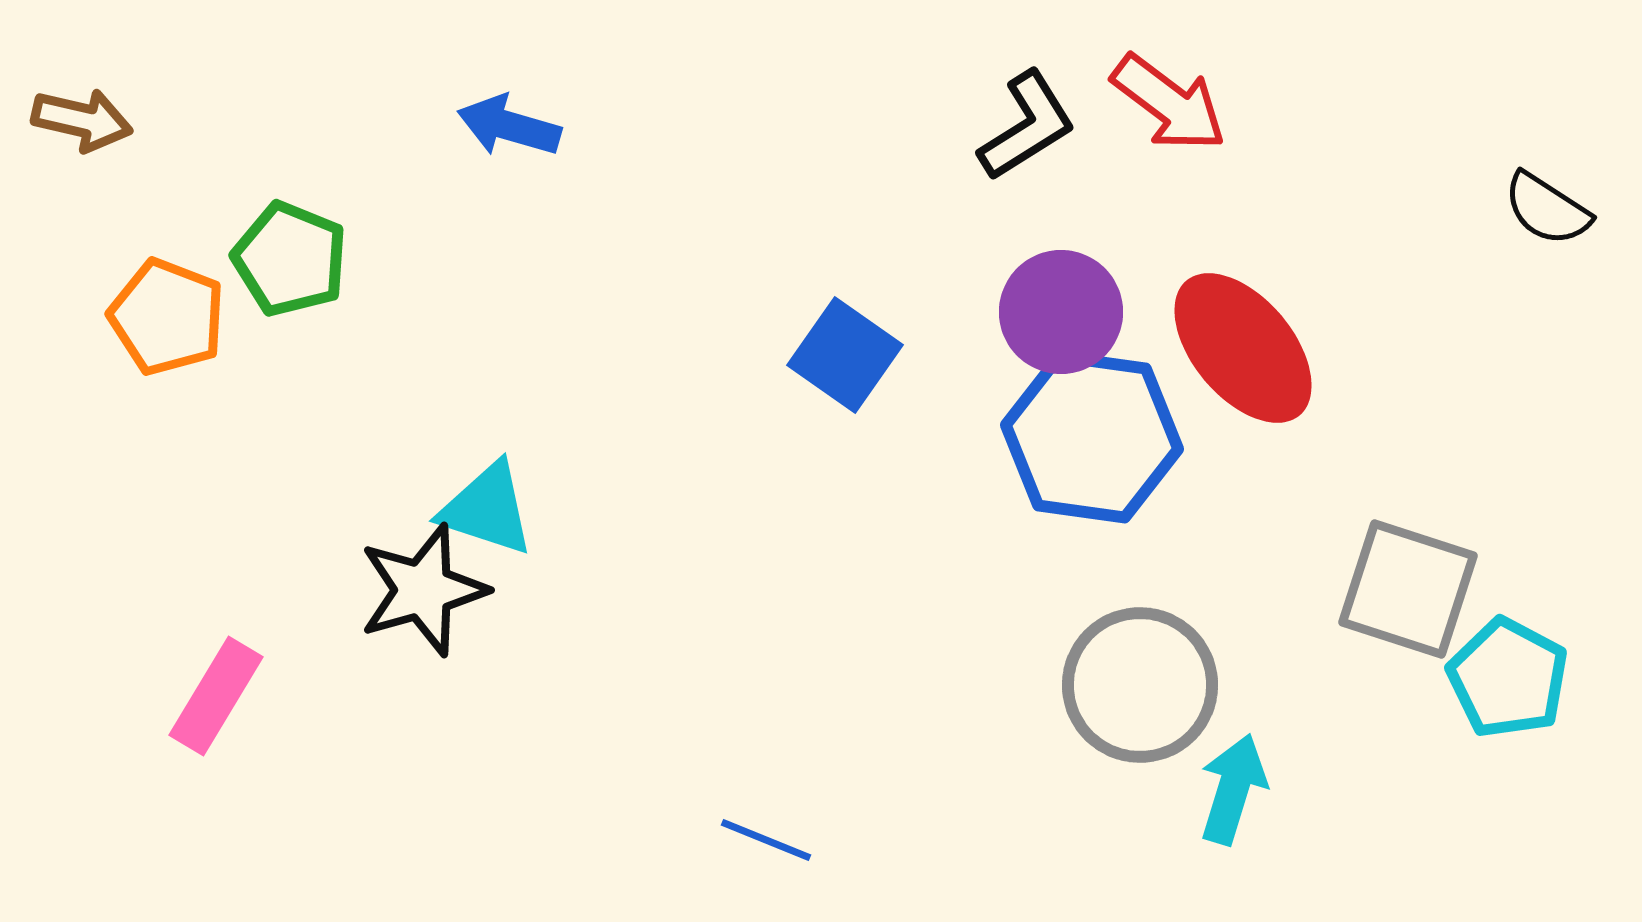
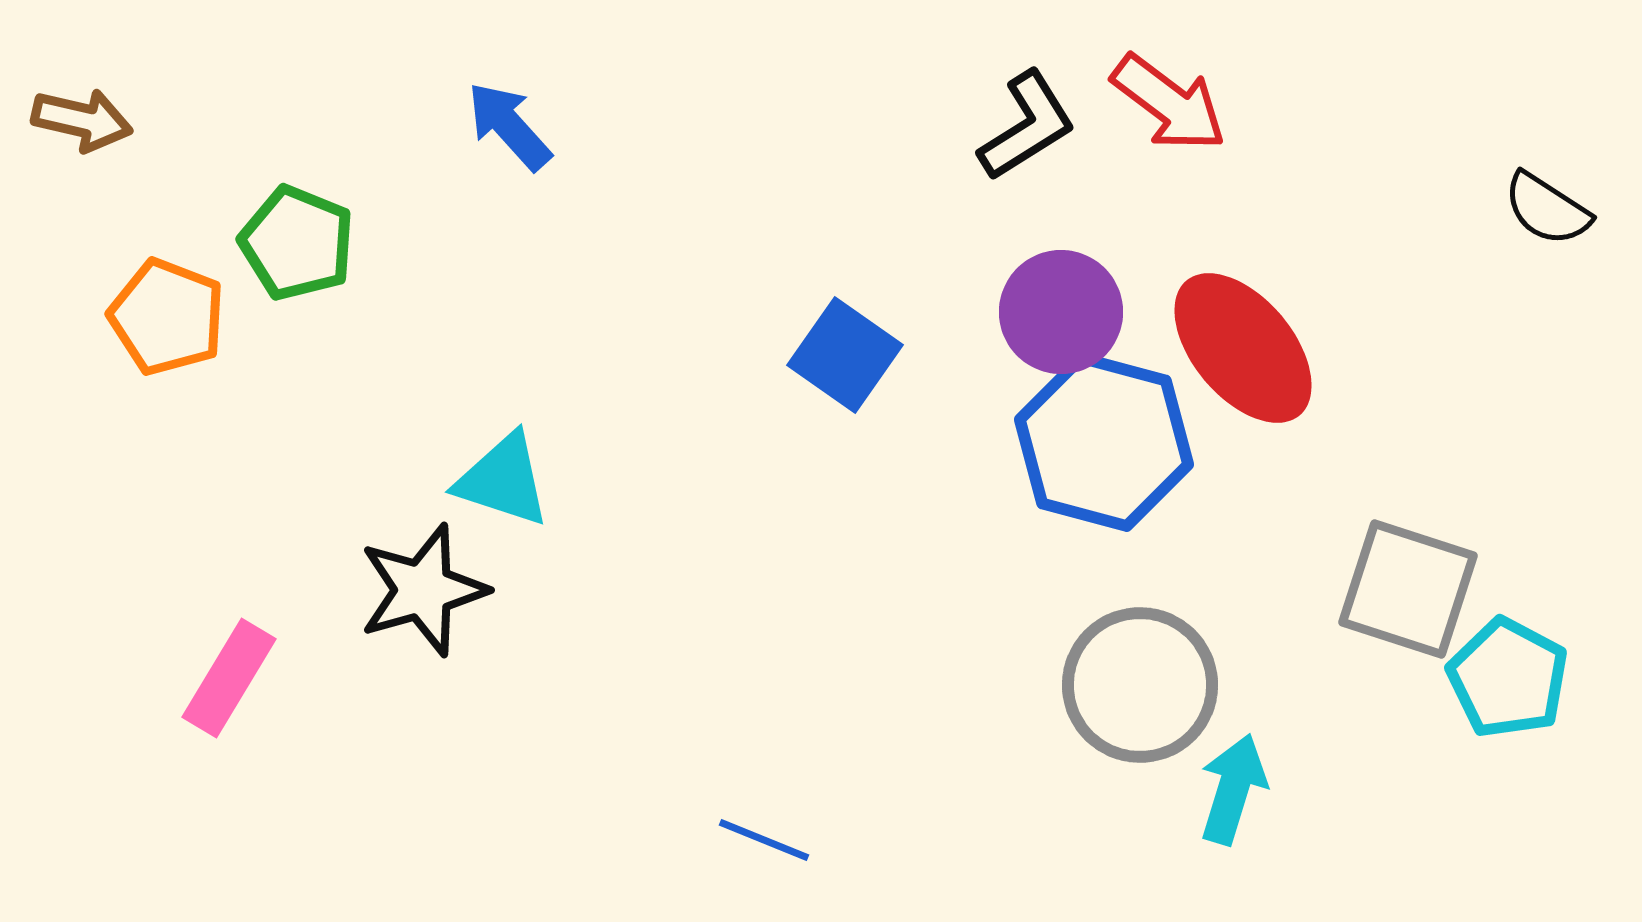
blue arrow: rotated 32 degrees clockwise
green pentagon: moved 7 px right, 16 px up
blue hexagon: moved 12 px right, 5 px down; rotated 7 degrees clockwise
cyan triangle: moved 16 px right, 29 px up
pink rectangle: moved 13 px right, 18 px up
blue line: moved 2 px left
